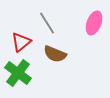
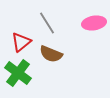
pink ellipse: rotated 60 degrees clockwise
brown semicircle: moved 4 px left
